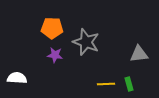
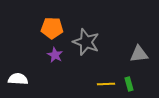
purple star: rotated 21 degrees clockwise
white semicircle: moved 1 px right, 1 px down
